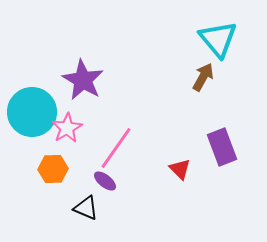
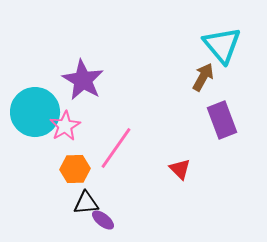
cyan triangle: moved 4 px right, 6 px down
cyan circle: moved 3 px right
pink star: moved 2 px left, 2 px up
purple rectangle: moved 27 px up
orange hexagon: moved 22 px right
purple ellipse: moved 2 px left, 39 px down
black triangle: moved 5 px up; rotated 28 degrees counterclockwise
